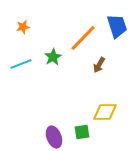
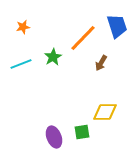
brown arrow: moved 2 px right, 2 px up
